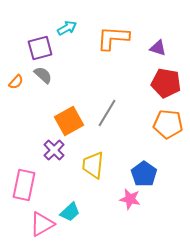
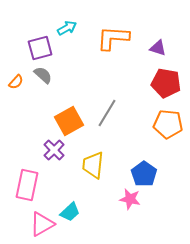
pink rectangle: moved 3 px right
